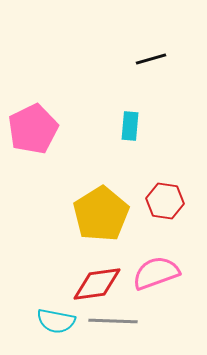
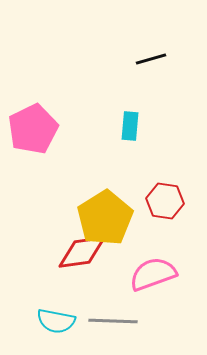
yellow pentagon: moved 4 px right, 4 px down
pink semicircle: moved 3 px left, 1 px down
red diamond: moved 15 px left, 32 px up
